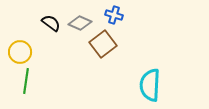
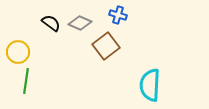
blue cross: moved 4 px right
brown square: moved 3 px right, 2 px down
yellow circle: moved 2 px left
